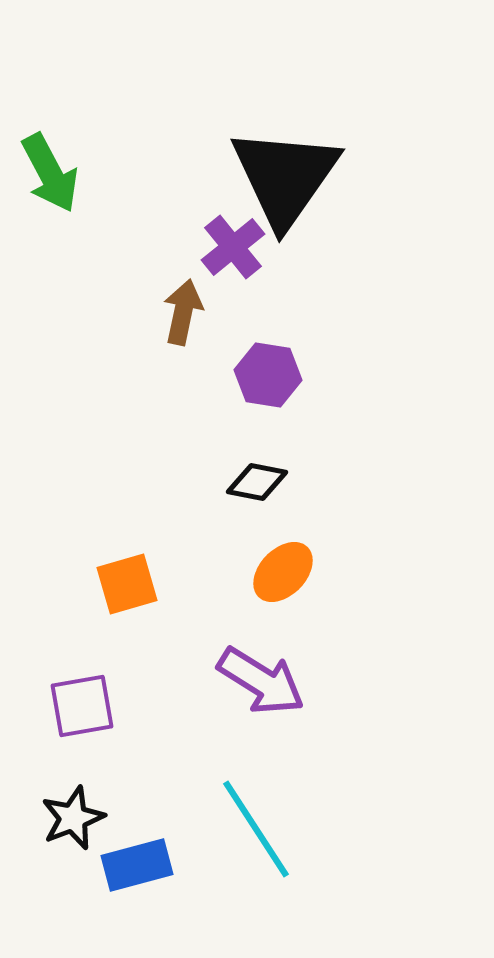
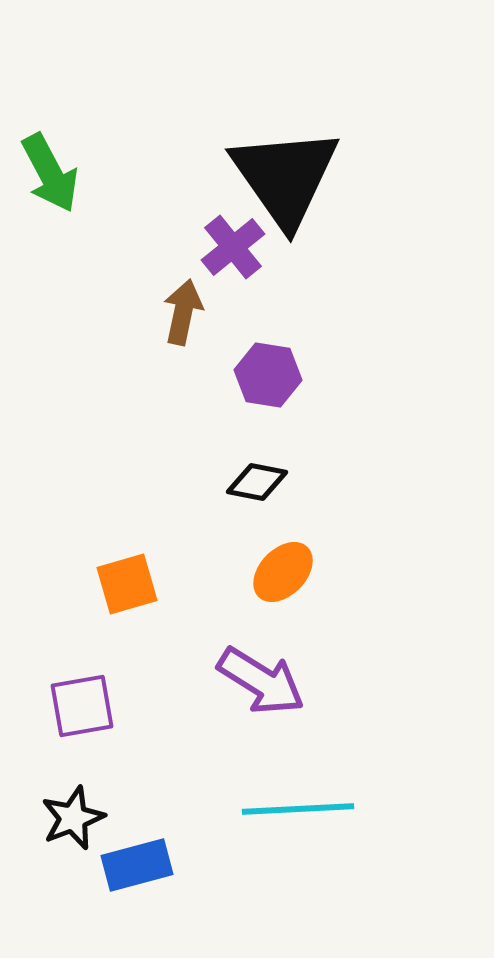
black triangle: rotated 10 degrees counterclockwise
cyan line: moved 42 px right, 20 px up; rotated 60 degrees counterclockwise
